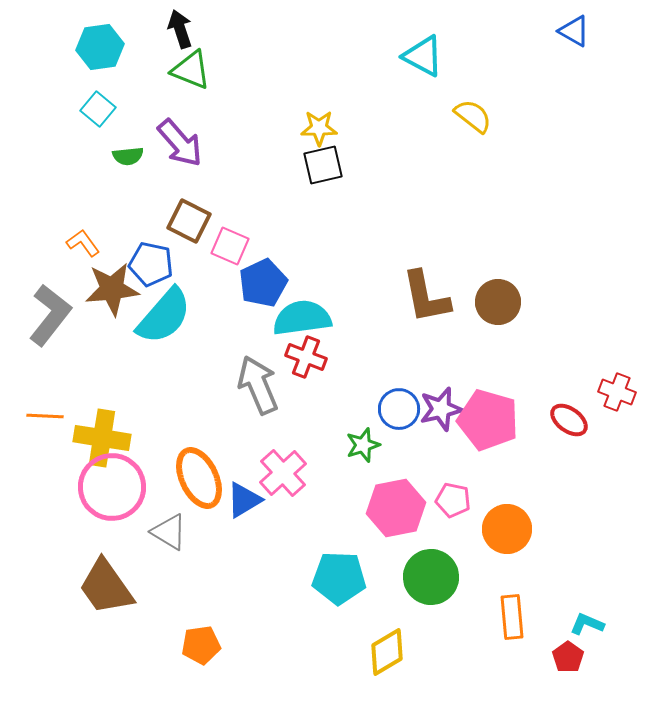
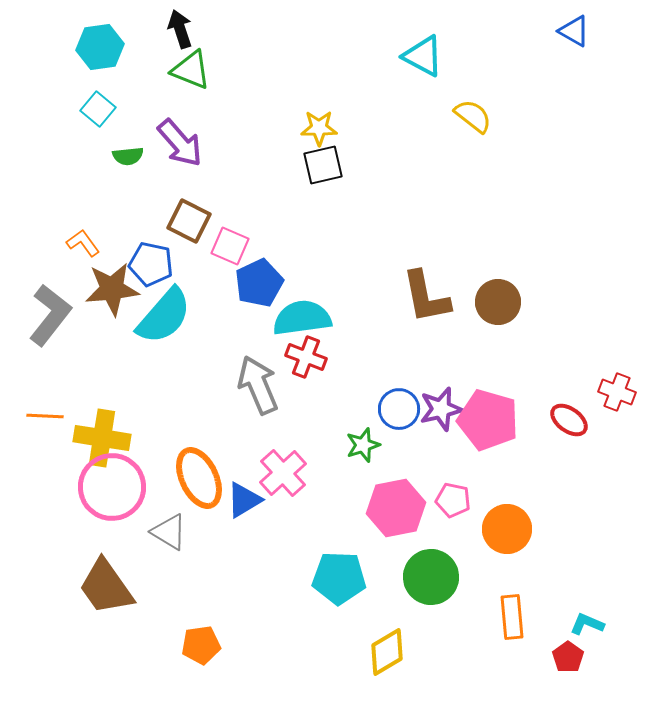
blue pentagon at (263, 283): moved 4 px left
